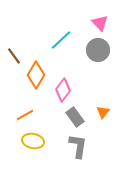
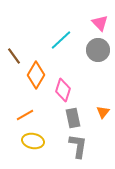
pink diamond: rotated 20 degrees counterclockwise
gray rectangle: moved 2 px left, 1 px down; rotated 24 degrees clockwise
